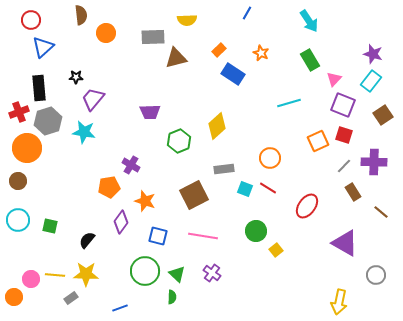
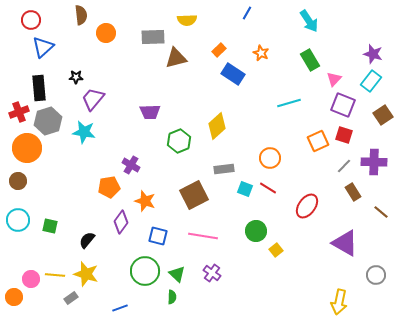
yellow star at (86, 274): rotated 15 degrees clockwise
